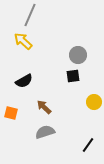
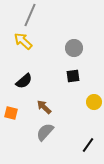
gray circle: moved 4 px left, 7 px up
black semicircle: rotated 12 degrees counterclockwise
gray semicircle: rotated 30 degrees counterclockwise
